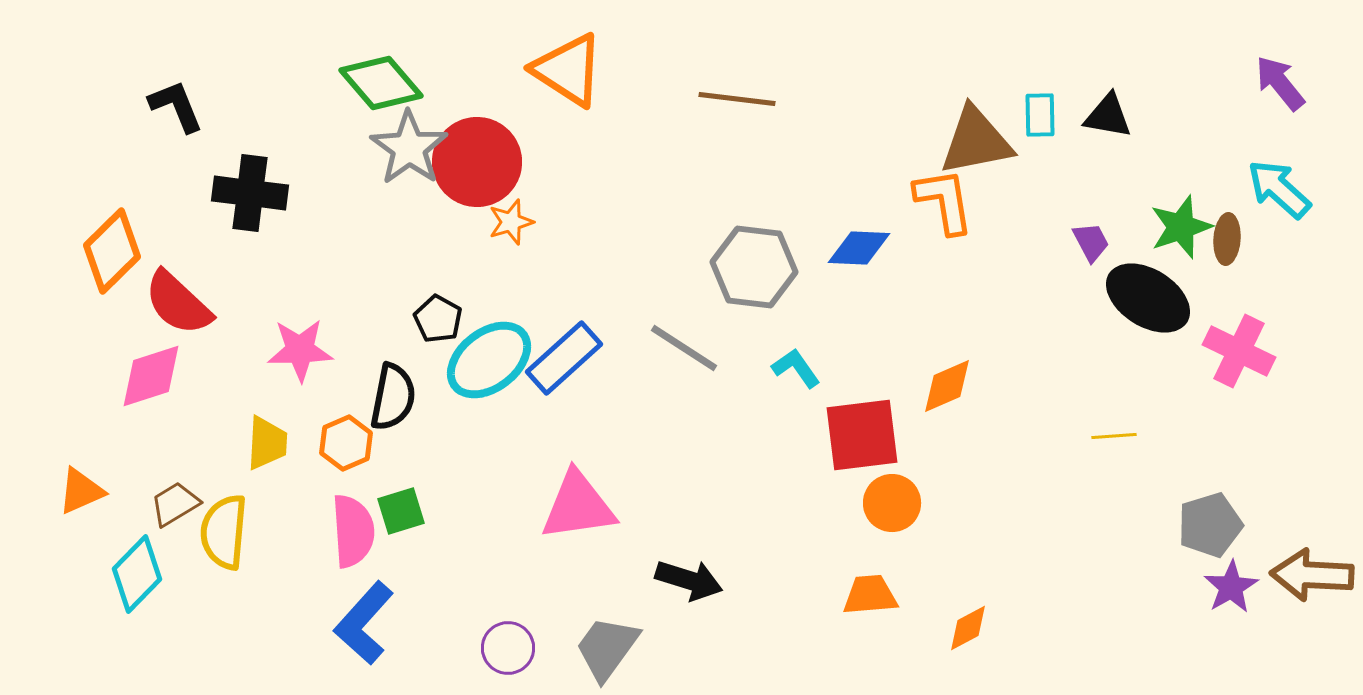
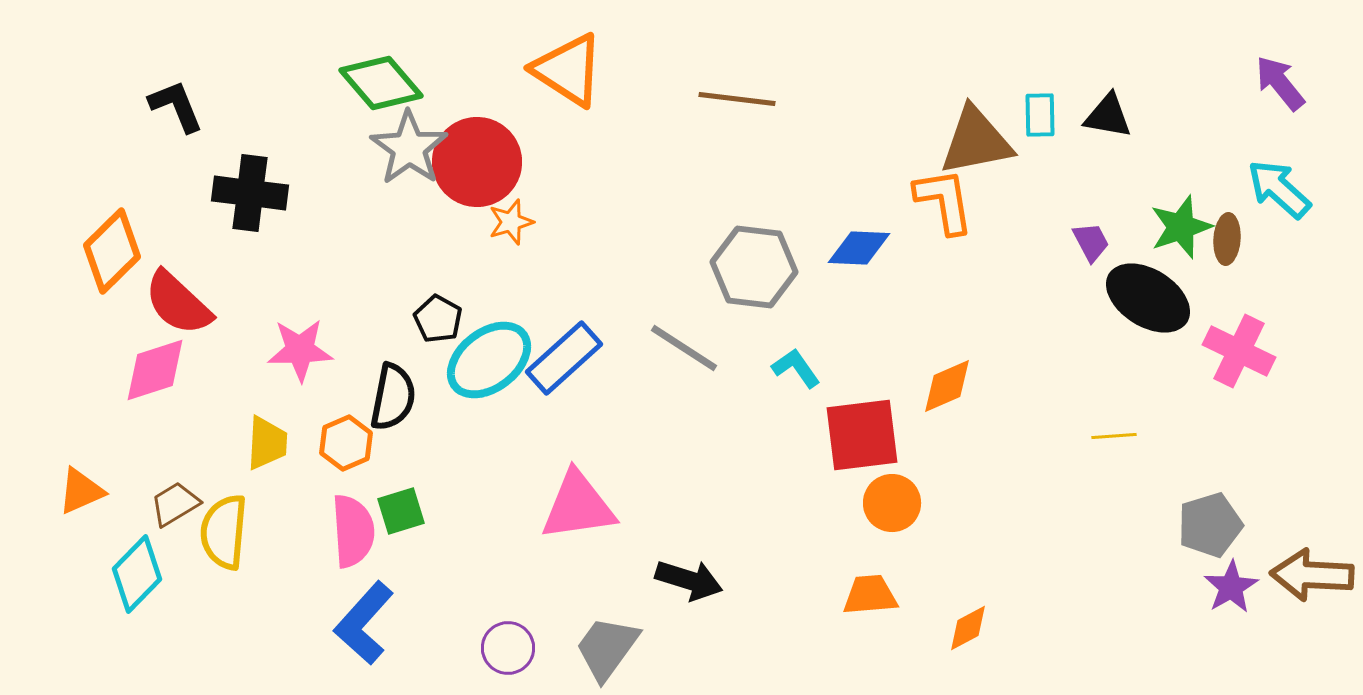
pink diamond at (151, 376): moved 4 px right, 6 px up
